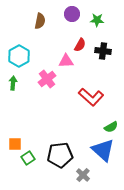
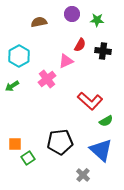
brown semicircle: moved 1 px left, 1 px down; rotated 112 degrees counterclockwise
pink triangle: rotated 21 degrees counterclockwise
green arrow: moved 1 px left, 3 px down; rotated 128 degrees counterclockwise
red L-shape: moved 1 px left, 4 px down
green semicircle: moved 5 px left, 6 px up
blue triangle: moved 2 px left
black pentagon: moved 13 px up
